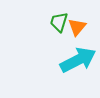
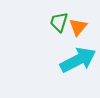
orange triangle: moved 1 px right
